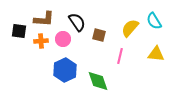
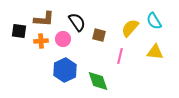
yellow triangle: moved 1 px left, 2 px up
